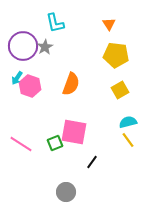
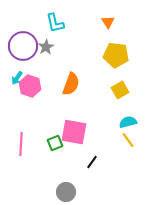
orange triangle: moved 1 px left, 2 px up
gray star: moved 1 px right
pink line: rotated 60 degrees clockwise
